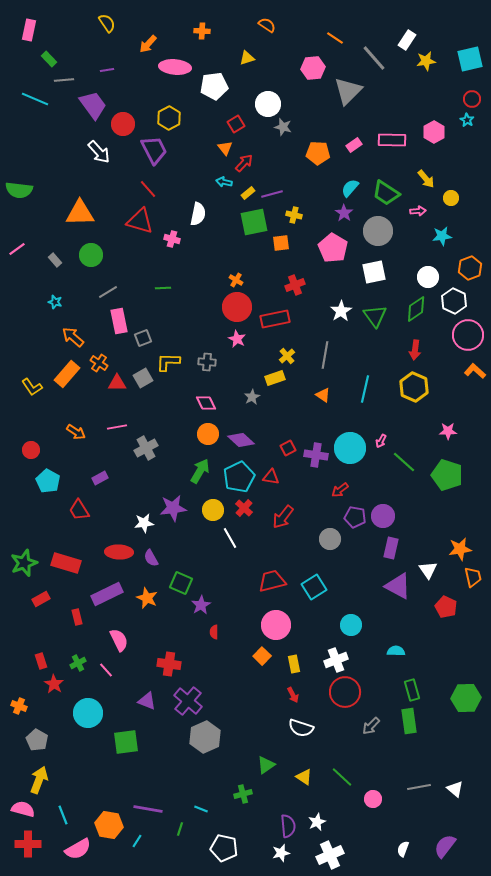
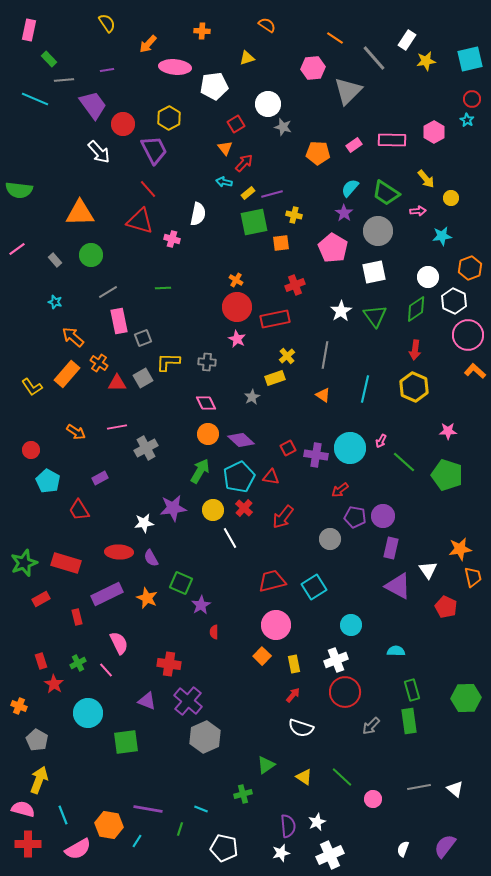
pink semicircle at (119, 640): moved 3 px down
red arrow at (293, 695): rotated 112 degrees counterclockwise
